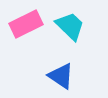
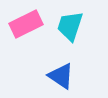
cyan trapezoid: rotated 116 degrees counterclockwise
